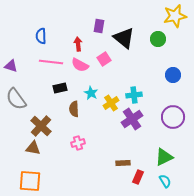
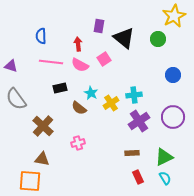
yellow star: moved 1 px left; rotated 15 degrees counterclockwise
brown semicircle: moved 5 px right, 1 px up; rotated 49 degrees counterclockwise
purple cross: moved 7 px right, 2 px down
brown cross: moved 2 px right
brown triangle: moved 9 px right, 11 px down
brown rectangle: moved 9 px right, 10 px up
red rectangle: rotated 48 degrees counterclockwise
cyan semicircle: moved 3 px up
